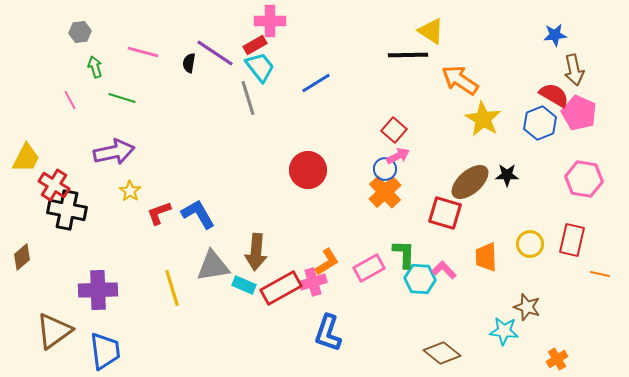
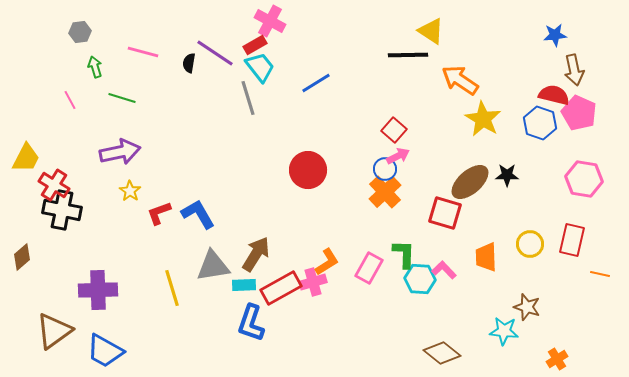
pink cross at (270, 21): rotated 28 degrees clockwise
red semicircle at (554, 95): rotated 16 degrees counterclockwise
blue hexagon at (540, 123): rotated 20 degrees counterclockwise
purple arrow at (114, 152): moved 6 px right
black cross at (67, 210): moved 5 px left
brown arrow at (256, 252): moved 2 px down; rotated 153 degrees counterclockwise
pink rectangle at (369, 268): rotated 32 degrees counterclockwise
cyan rectangle at (244, 285): rotated 25 degrees counterclockwise
blue L-shape at (328, 333): moved 77 px left, 10 px up
blue trapezoid at (105, 351): rotated 126 degrees clockwise
